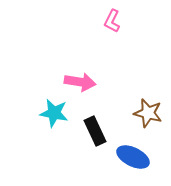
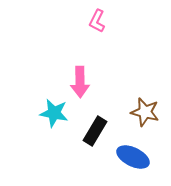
pink L-shape: moved 15 px left
pink arrow: rotated 80 degrees clockwise
brown star: moved 3 px left, 1 px up
black rectangle: rotated 56 degrees clockwise
